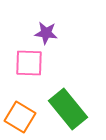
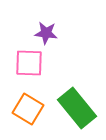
green rectangle: moved 9 px right, 1 px up
orange square: moved 8 px right, 8 px up
